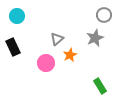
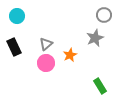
gray triangle: moved 11 px left, 5 px down
black rectangle: moved 1 px right
